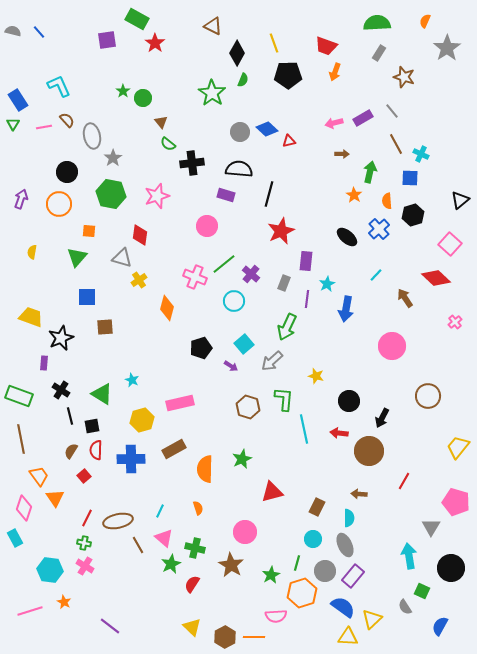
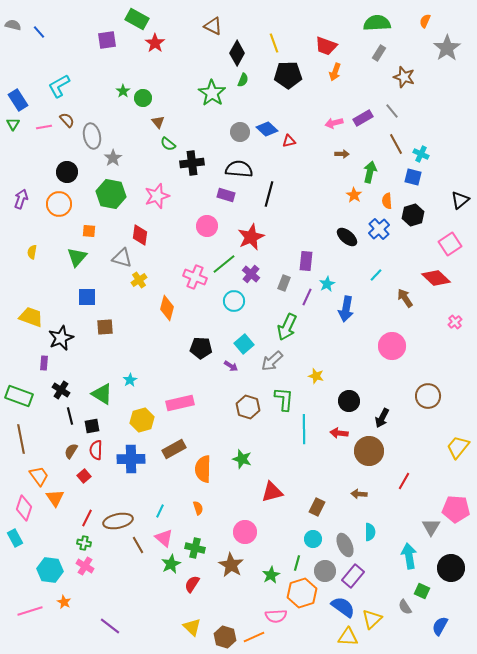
gray semicircle at (13, 31): moved 6 px up
cyan L-shape at (59, 86): rotated 95 degrees counterclockwise
brown triangle at (161, 122): moved 3 px left
blue square at (410, 178): moved 3 px right, 1 px up; rotated 12 degrees clockwise
red star at (281, 231): moved 30 px left, 6 px down
pink square at (450, 244): rotated 15 degrees clockwise
purple line at (307, 299): moved 2 px up; rotated 18 degrees clockwise
black pentagon at (201, 348): rotated 20 degrees clockwise
cyan star at (132, 380): moved 2 px left; rotated 16 degrees clockwise
cyan line at (304, 429): rotated 12 degrees clockwise
green star at (242, 459): rotated 30 degrees counterclockwise
orange semicircle at (205, 469): moved 2 px left
pink pentagon at (456, 502): moved 7 px down; rotated 12 degrees counterclockwise
cyan semicircle at (349, 518): moved 21 px right, 14 px down
brown hexagon at (225, 637): rotated 15 degrees counterclockwise
orange line at (254, 637): rotated 25 degrees counterclockwise
